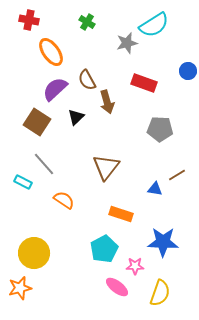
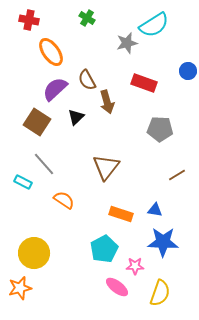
green cross: moved 4 px up
blue triangle: moved 21 px down
